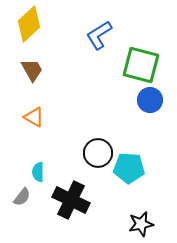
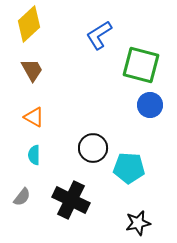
blue circle: moved 5 px down
black circle: moved 5 px left, 5 px up
cyan semicircle: moved 4 px left, 17 px up
black star: moved 3 px left, 1 px up
